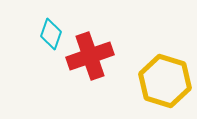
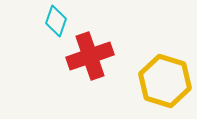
cyan diamond: moved 5 px right, 13 px up
